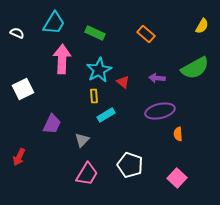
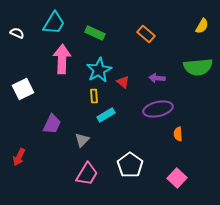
green semicircle: moved 3 px right, 1 px up; rotated 24 degrees clockwise
purple ellipse: moved 2 px left, 2 px up
white pentagon: rotated 15 degrees clockwise
